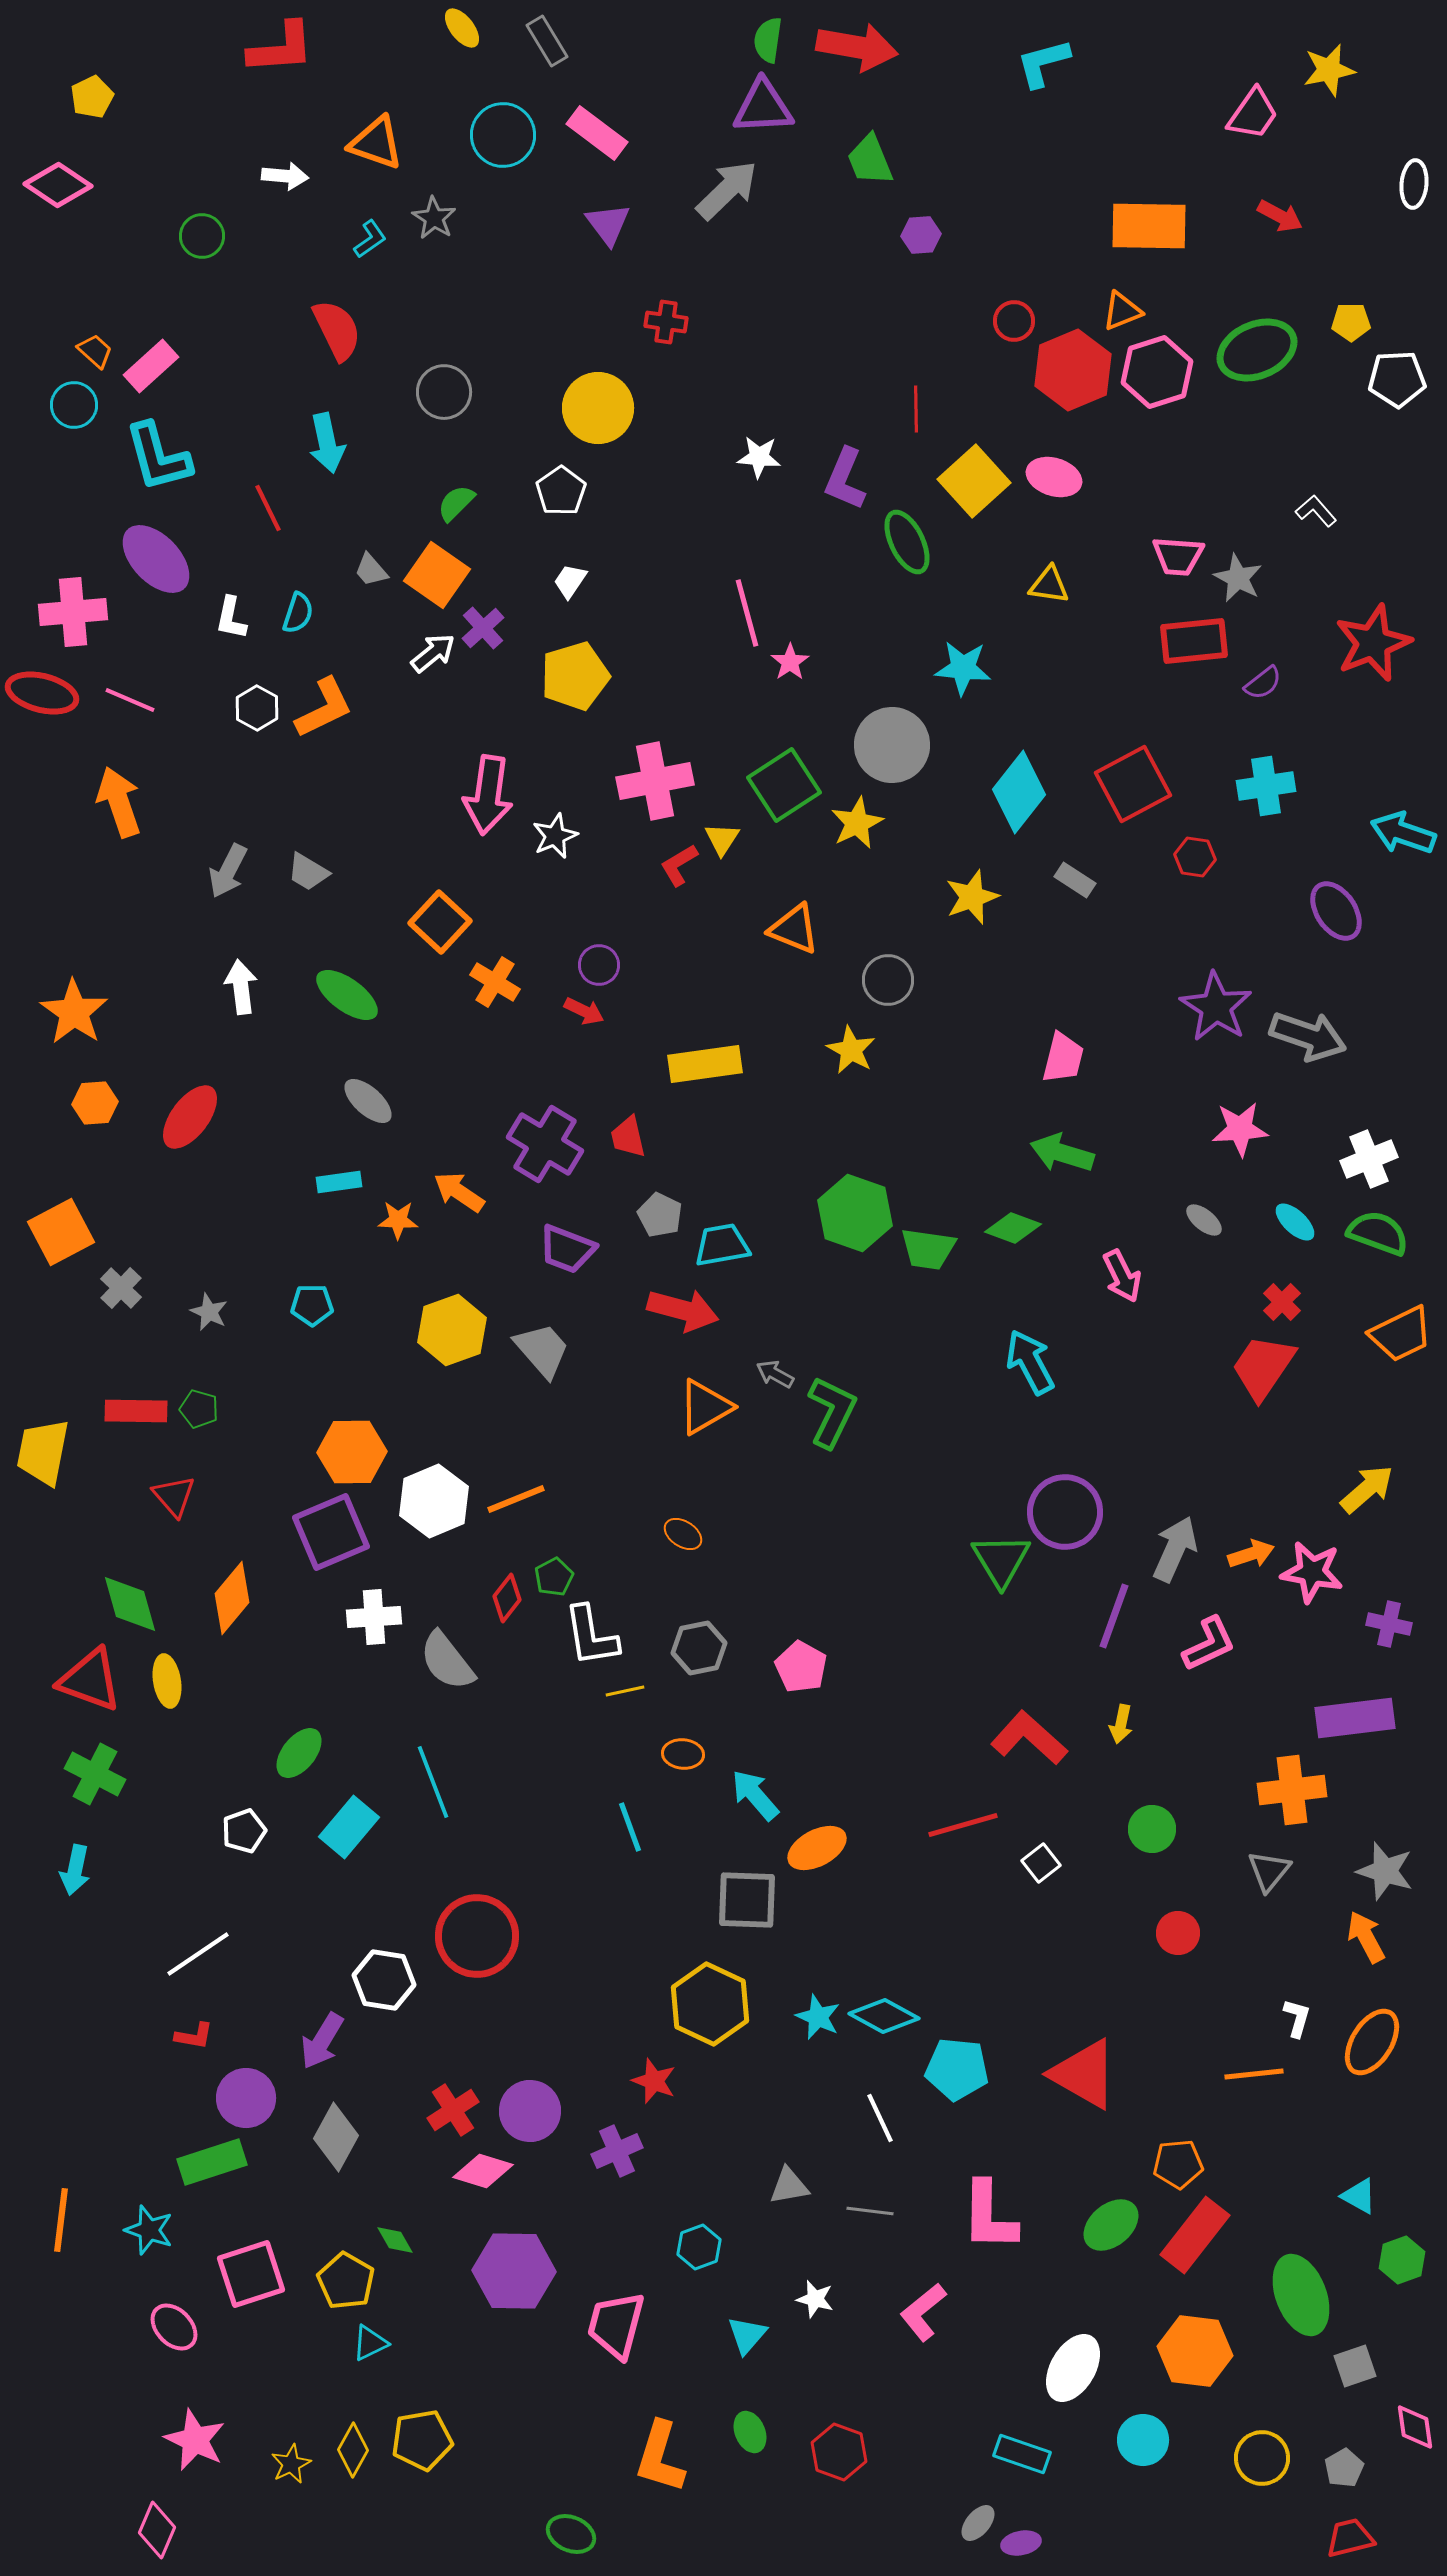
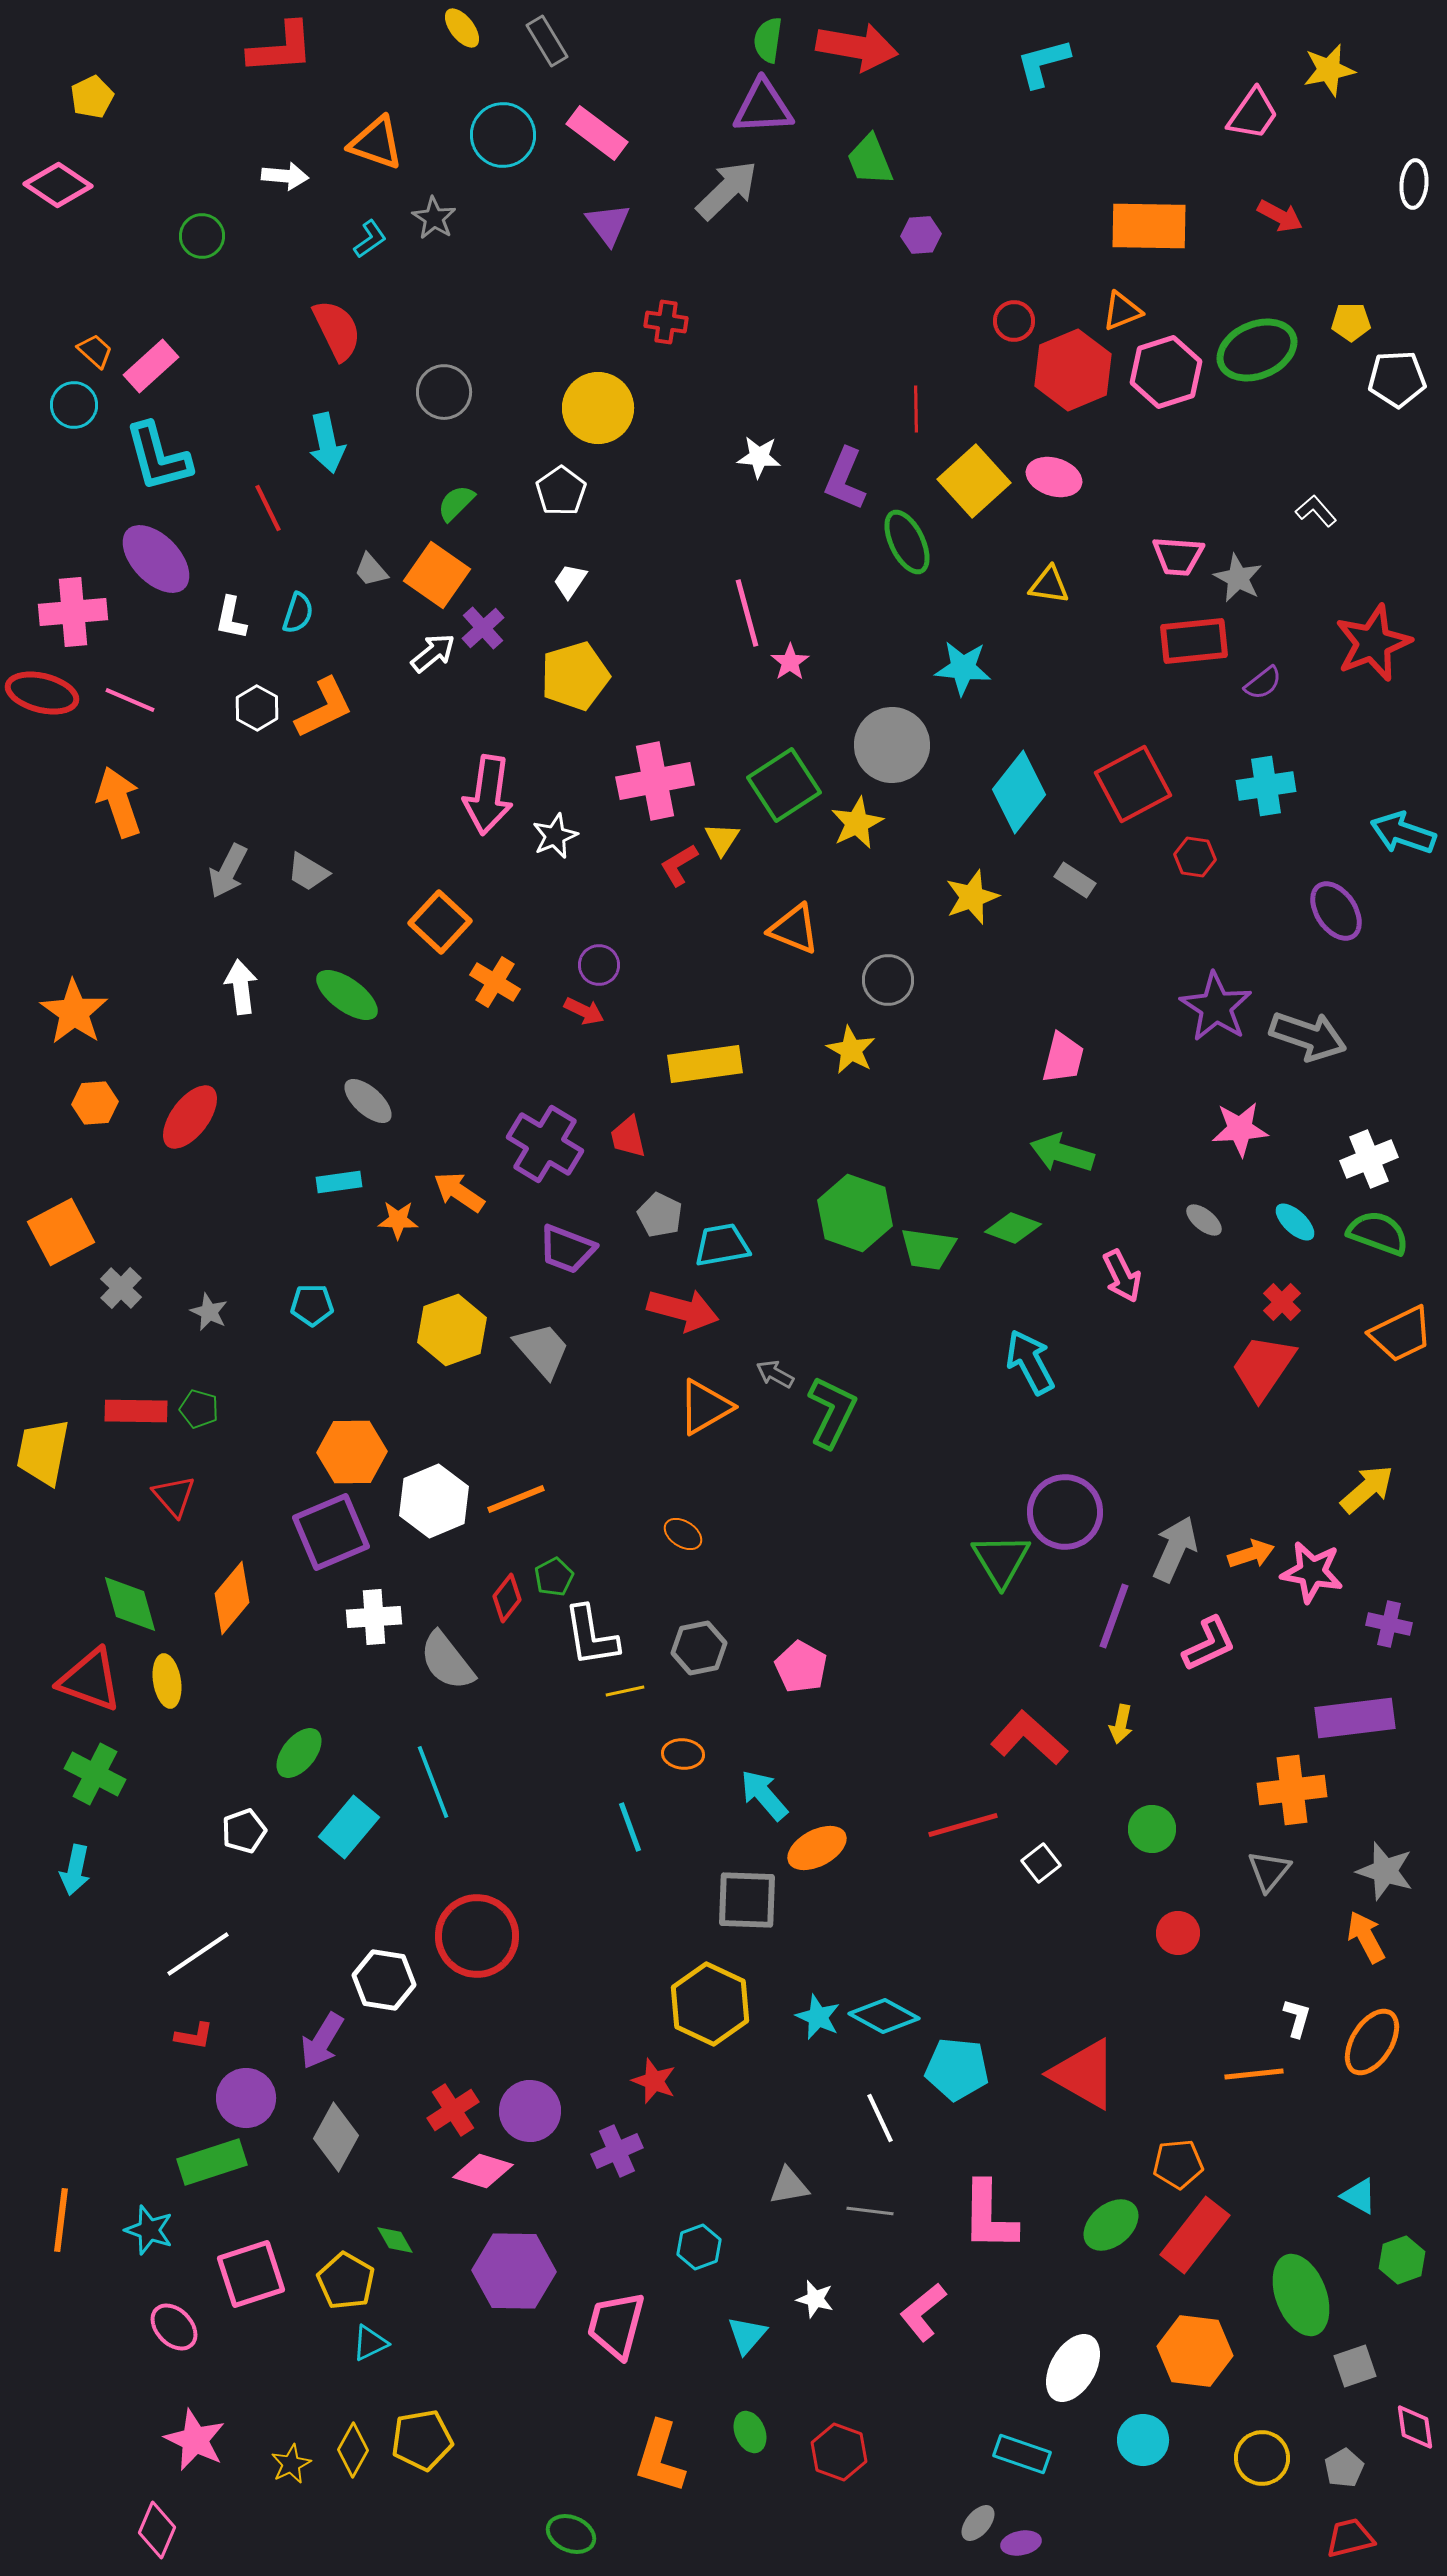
pink hexagon at (1157, 372): moved 9 px right
cyan arrow at (755, 1795): moved 9 px right
